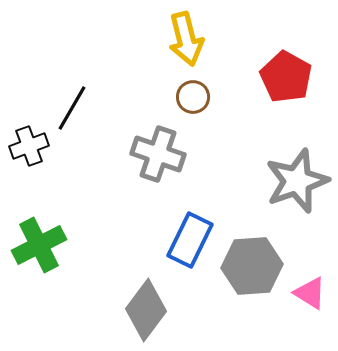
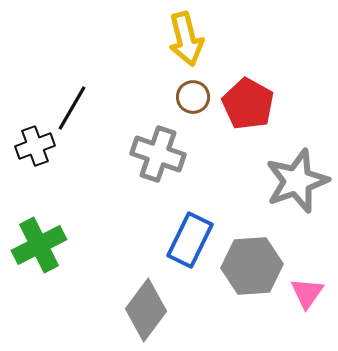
red pentagon: moved 38 px left, 27 px down
black cross: moved 6 px right
pink triangle: moved 3 px left; rotated 33 degrees clockwise
